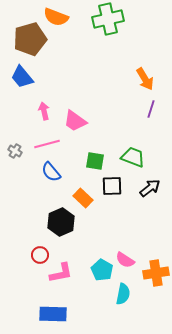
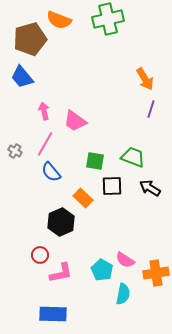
orange semicircle: moved 3 px right, 3 px down
pink line: moved 2 px left; rotated 45 degrees counterclockwise
black arrow: rotated 110 degrees counterclockwise
